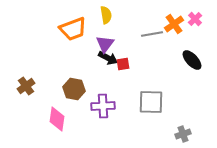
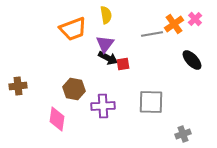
brown cross: moved 8 px left; rotated 30 degrees clockwise
